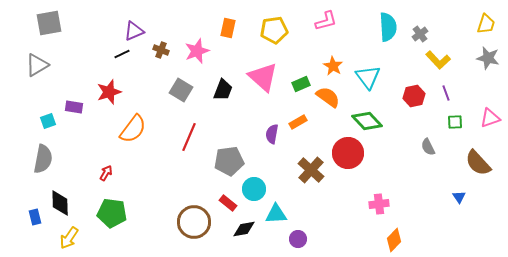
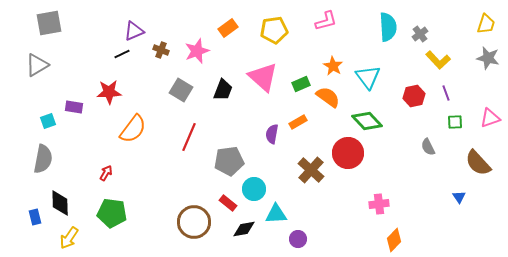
orange rectangle at (228, 28): rotated 42 degrees clockwise
red star at (109, 92): rotated 15 degrees clockwise
